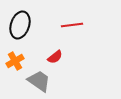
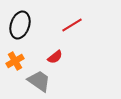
red line: rotated 25 degrees counterclockwise
